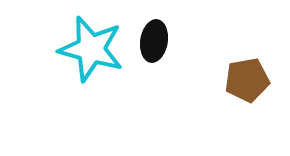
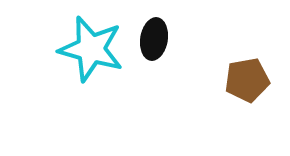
black ellipse: moved 2 px up
